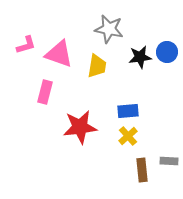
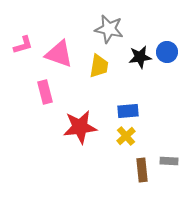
pink L-shape: moved 3 px left
yellow trapezoid: moved 2 px right
pink rectangle: rotated 30 degrees counterclockwise
yellow cross: moved 2 px left
